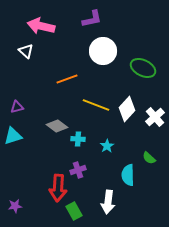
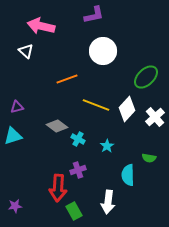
purple L-shape: moved 2 px right, 4 px up
green ellipse: moved 3 px right, 9 px down; rotated 70 degrees counterclockwise
cyan cross: rotated 24 degrees clockwise
green semicircle: rotated 32 degrees counterclockwise
